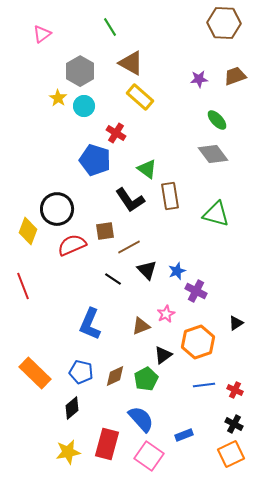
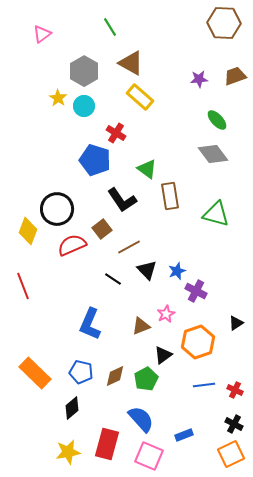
gray hexagon at (80, 71): moved 4 px right
black L-shape at (130, 200): moved 8 px left
brown square at (105, 231): moved 3 px left, 2 px up; rotated 30 degrees counterclockwise
pink square at (149, 456): rotated 12 degrees counterclockwise
